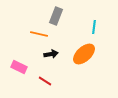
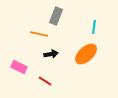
orange ellipse: moved 2 px right
